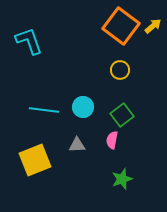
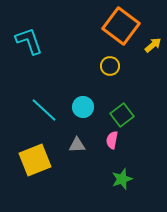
yellow arrow: moved 19 px down
yellow circle: moved 10 px left, 4 px up
cyan line: rotated 36 degrees clockwise
